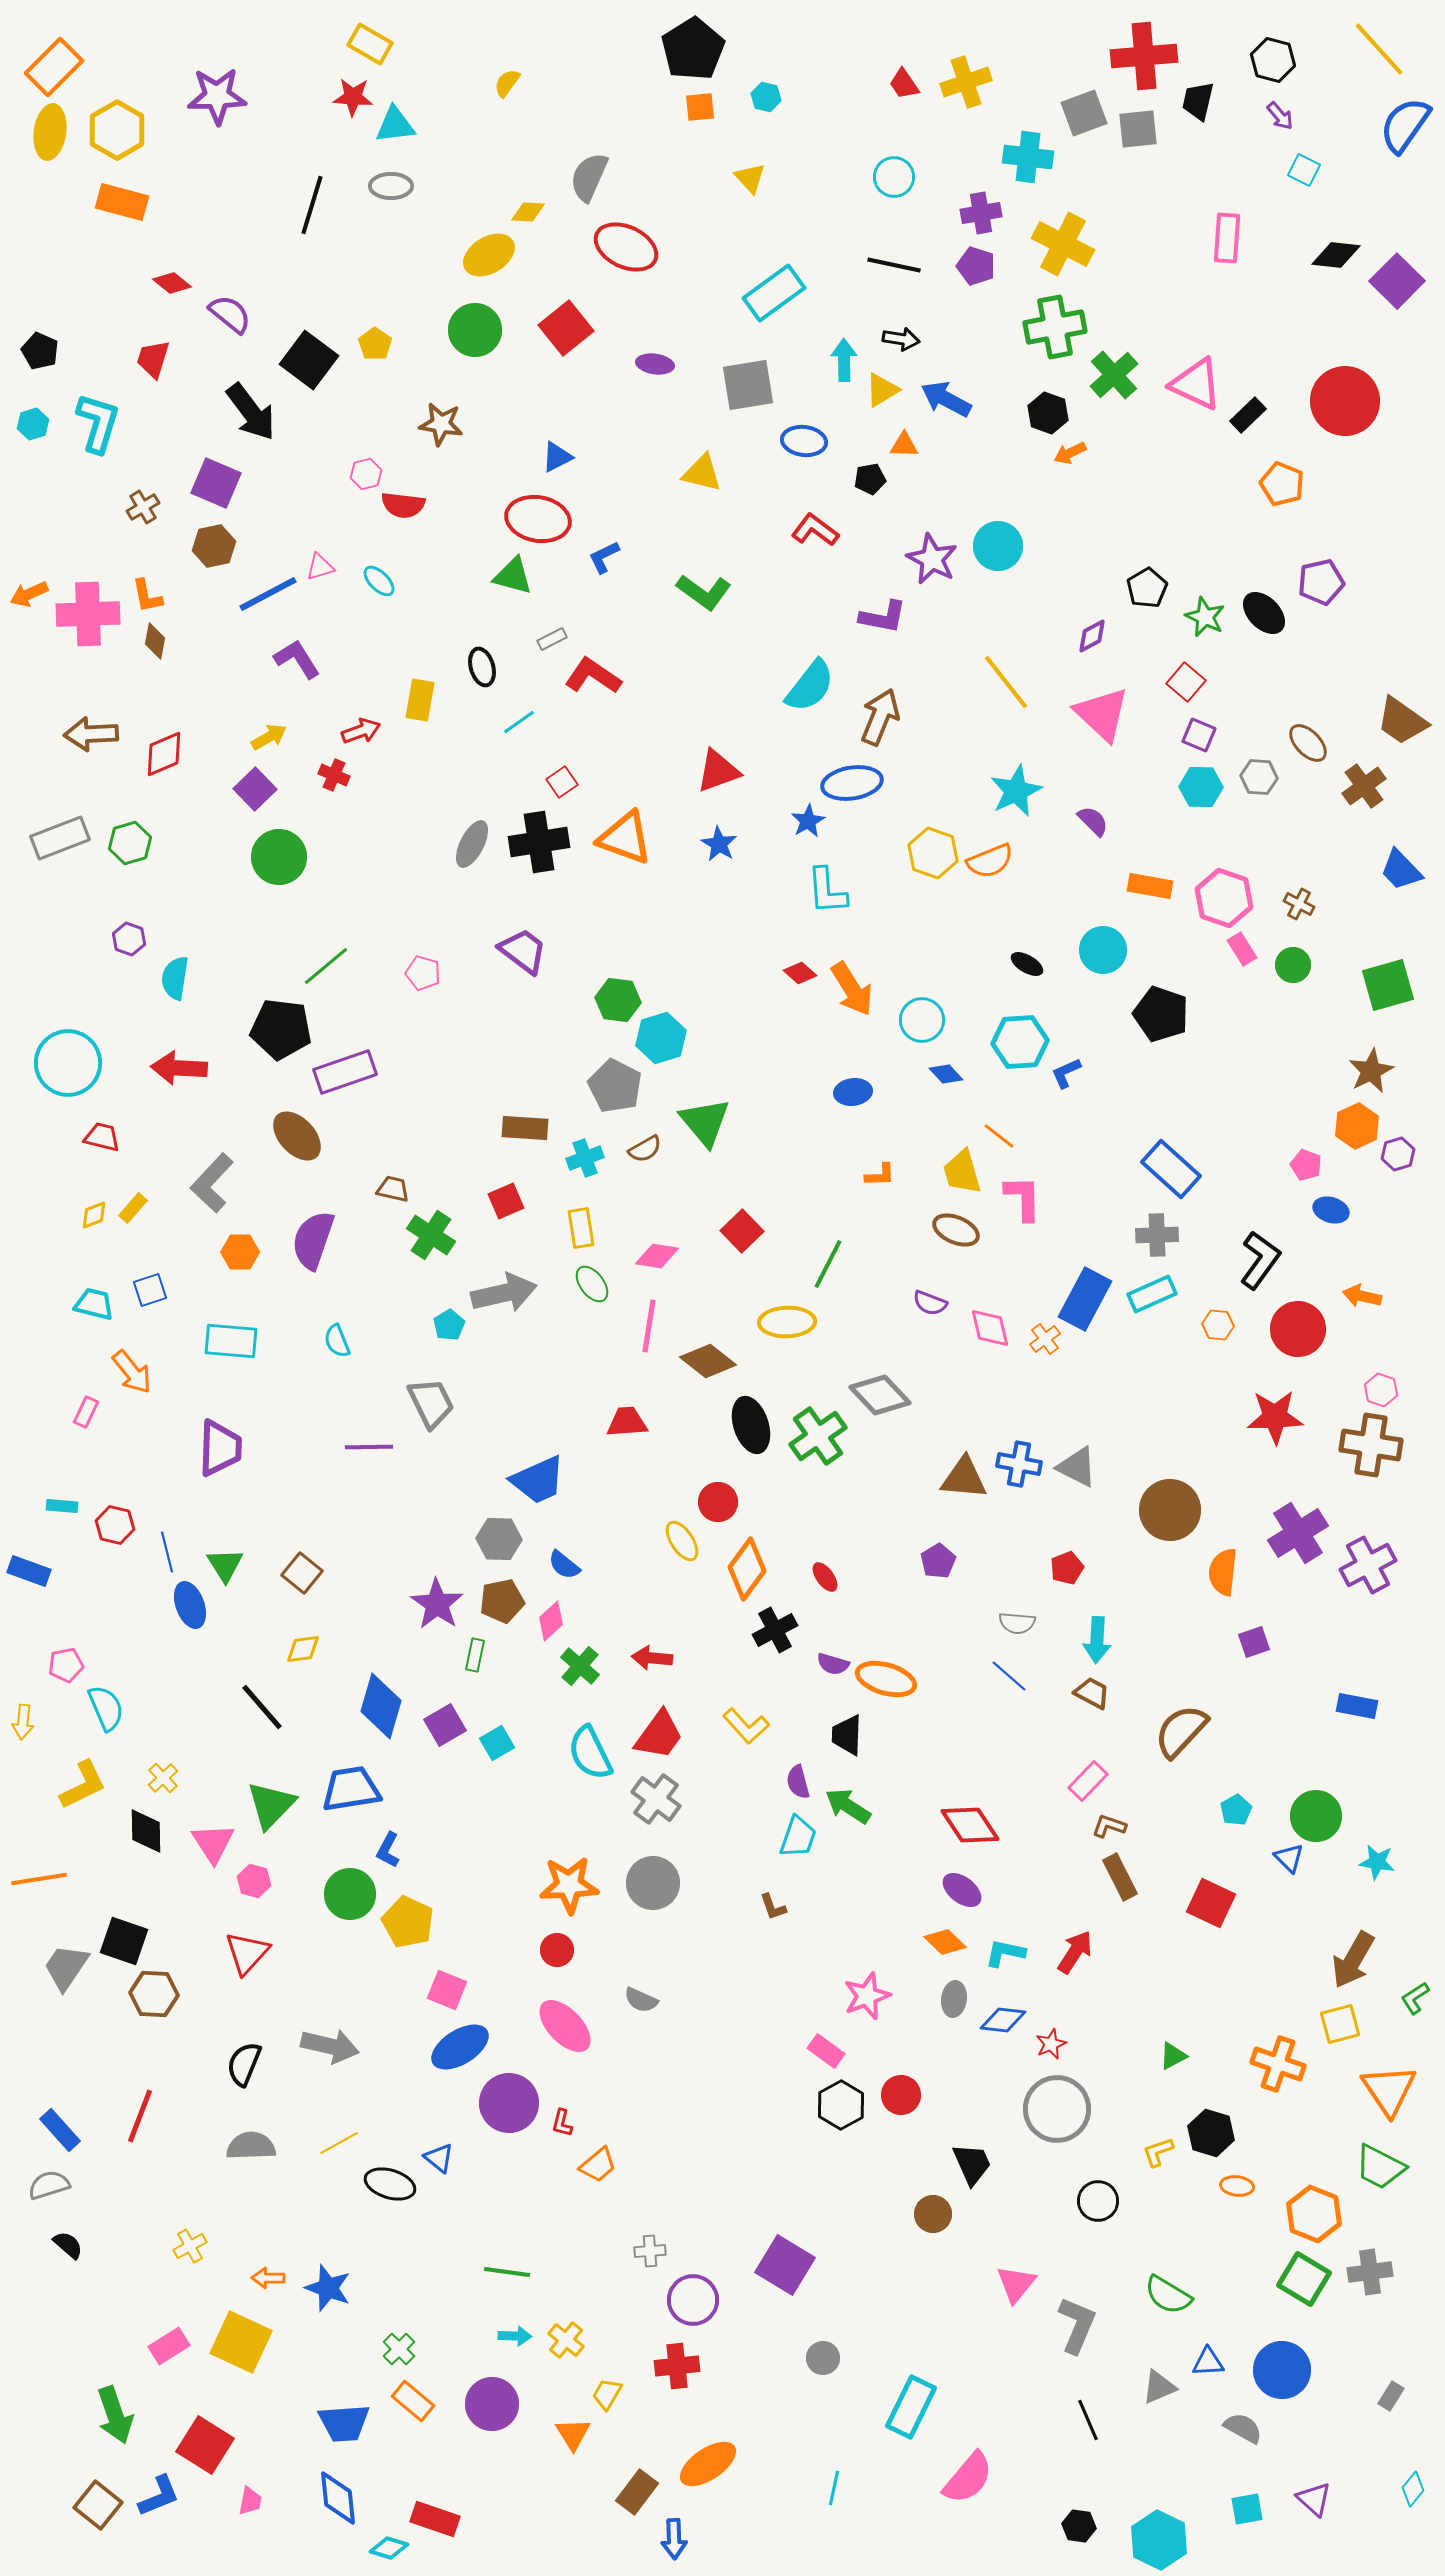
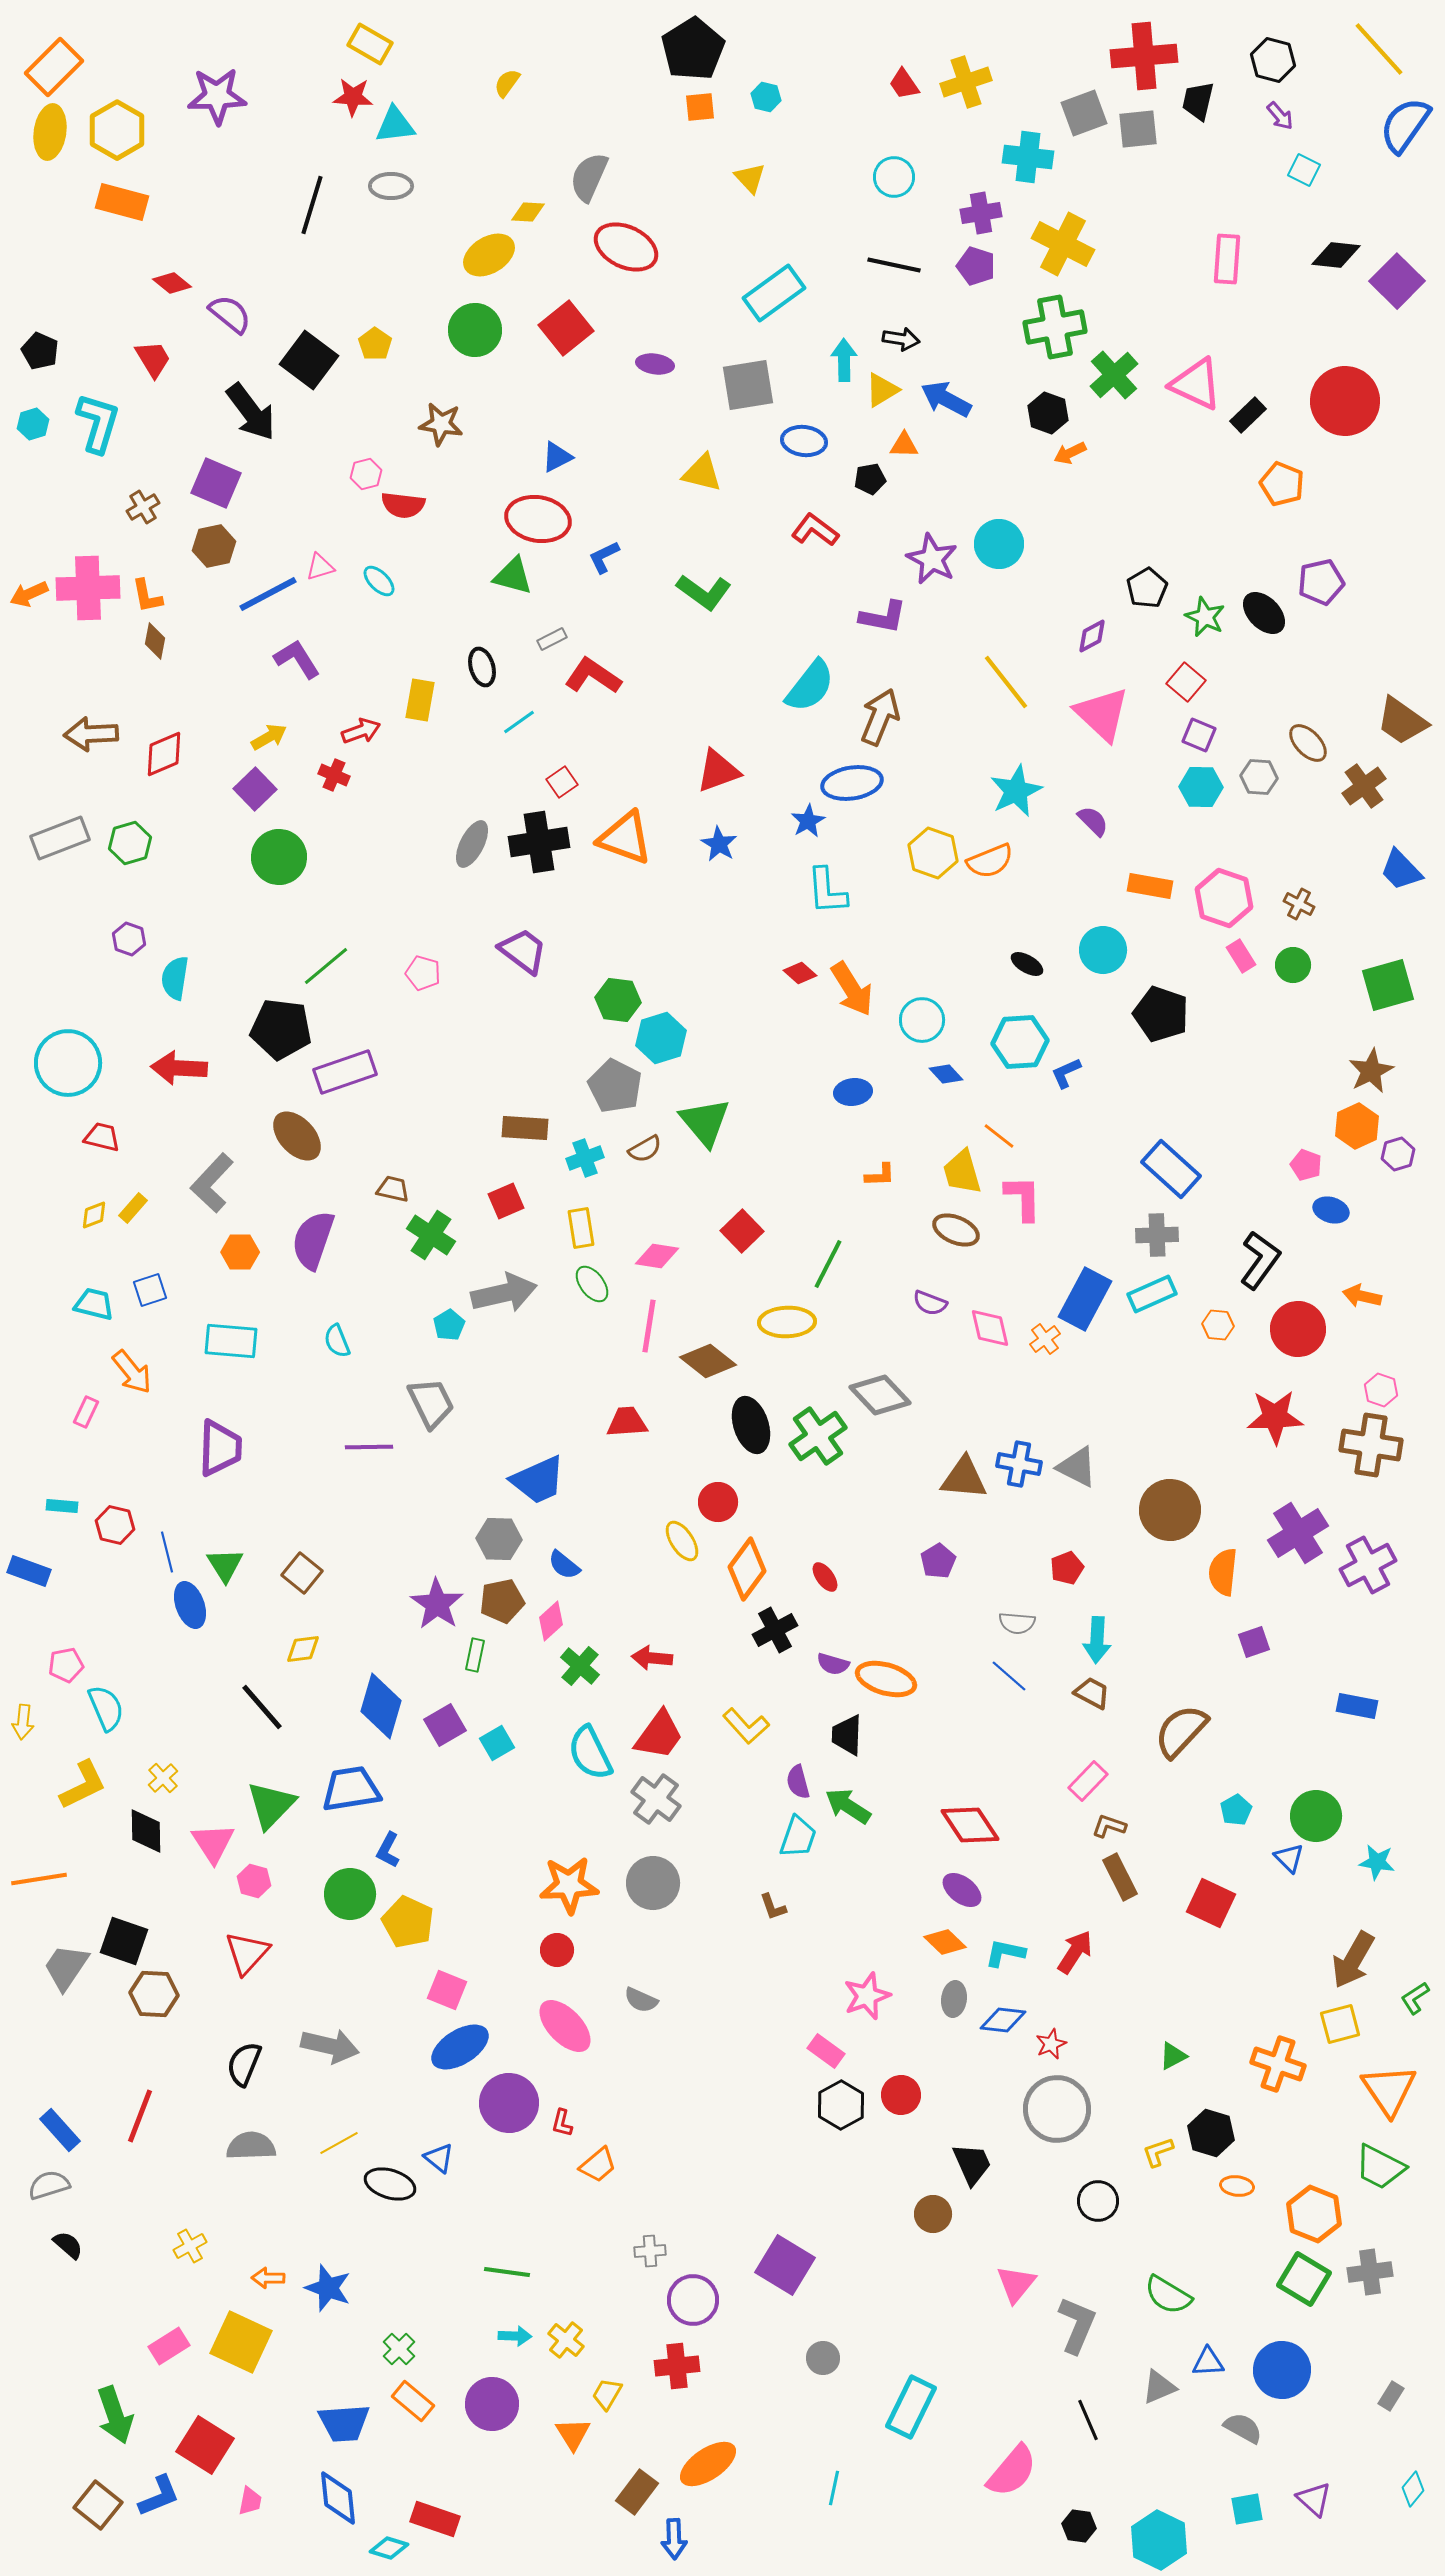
pink rectangle at (1227, 238): moved 21 px down
red trapezoid at (153, 359): rotated 132 degrees clockwise
cyan circle at (998, 546): moved 1 px right, 2 px up
pink cross at (88, 614): moved 26 px up
pink rectangle at (1242, 949): moved 1 px left, 7 px down
pink semicircle at (968, 2478): moved 44 px right, 7 px up
